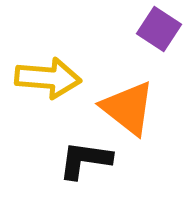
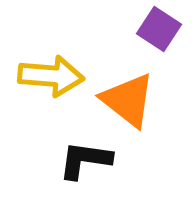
yellow arrow: moved 3 px right, 2 px up
orange triangle: moved 8 px up
